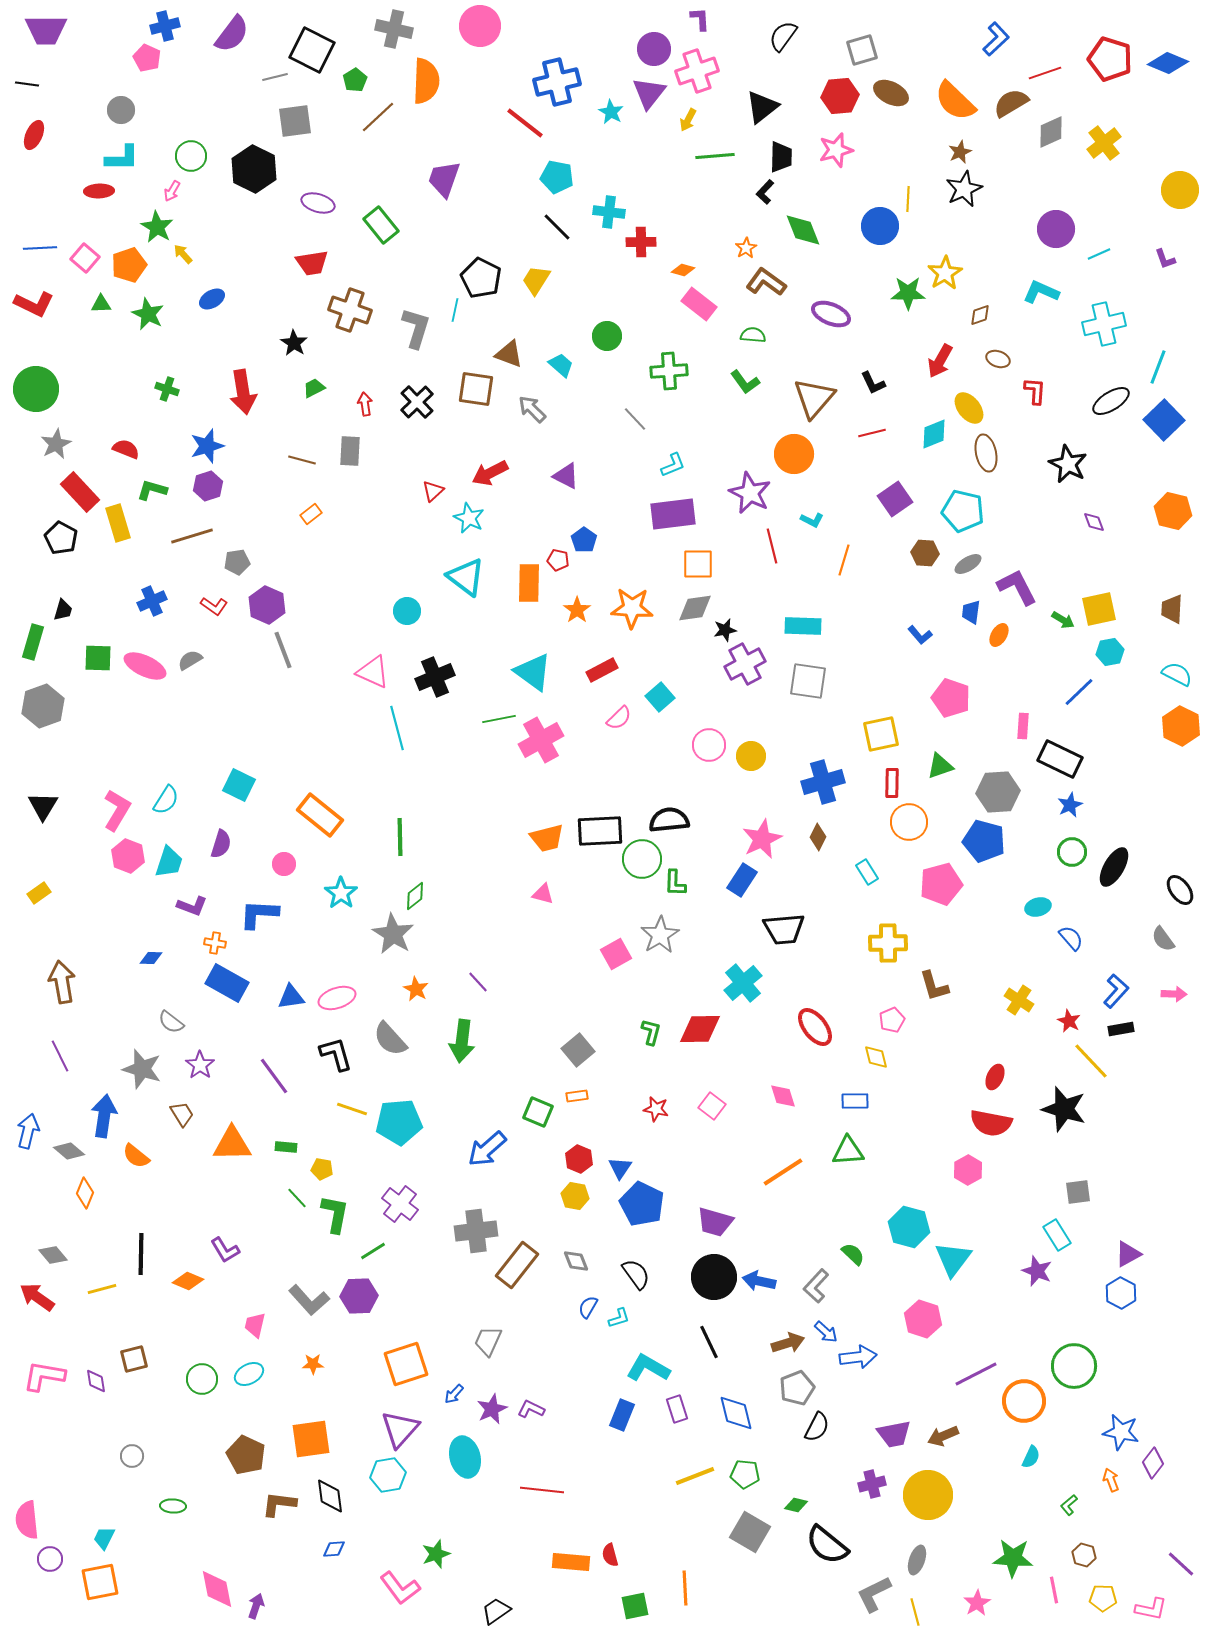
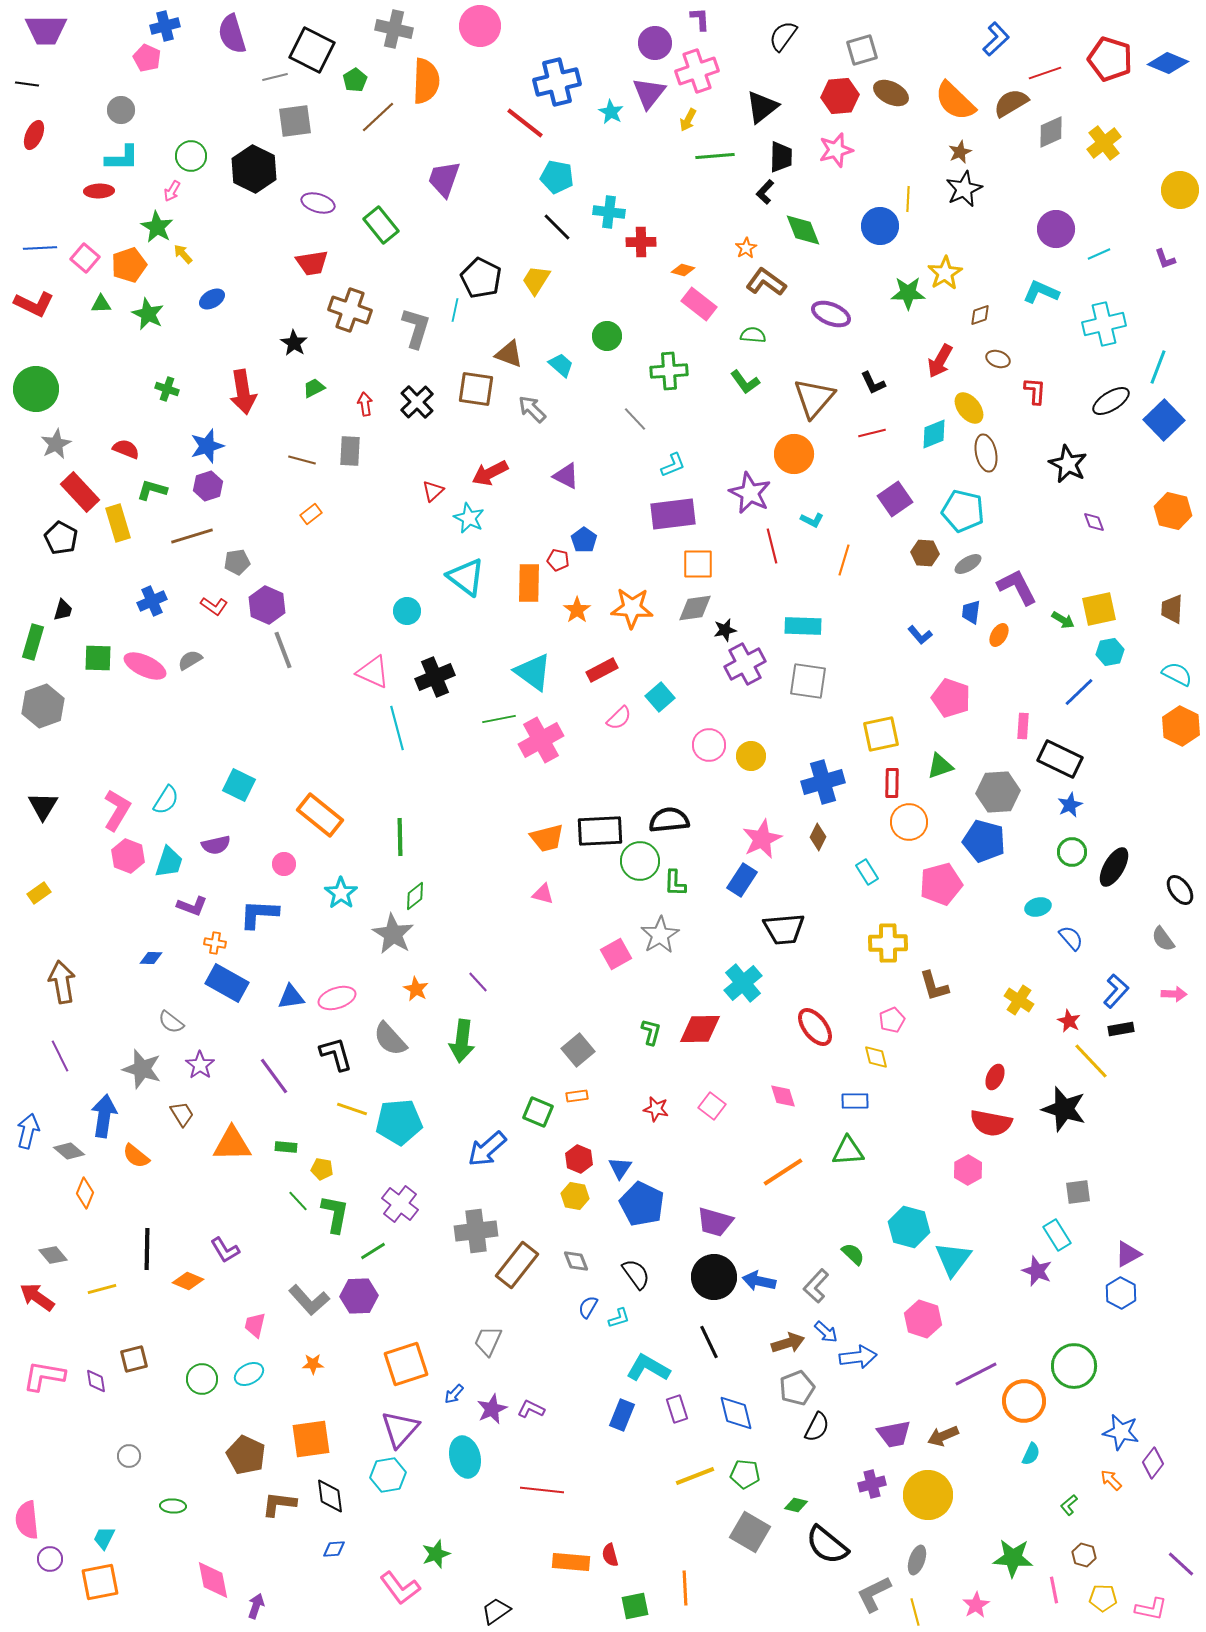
purple semicircle at (232, 34): rotated 126 degrees clockwise
purple circle at (654, 49): moved 1 px right, 6 px up
purple semicircle at (221, 844): moved 5 px left, 1 px down; rotated 60 degrees clockwise
green circle at (642, 859): moved 2 px left, 2 px down
green line at (297, 1198): moved 1 px right, 3 px down
black line at (141, 1254): moved 6 px right, 5 px up
gray circle at (132, 1456): moved 3 px left
cyan semicircle at (1031, 1457): moved 3 px up
orange arrow at (1111, 1480): rotated 25 degrees counterclockwise
pink diamond at (217, 1589): moved 4 px left, 9 px up
pink star at (977, 1603): moved 1 px left, 2 px down
